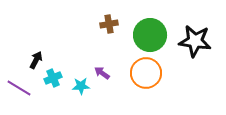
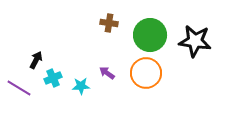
brown cross: moved 1 px up; rotated 18 degrees clockwise
purple arrow: moved 5 px right
